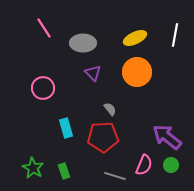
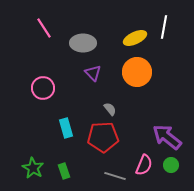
white line: moved 11 px left, 8 px up
